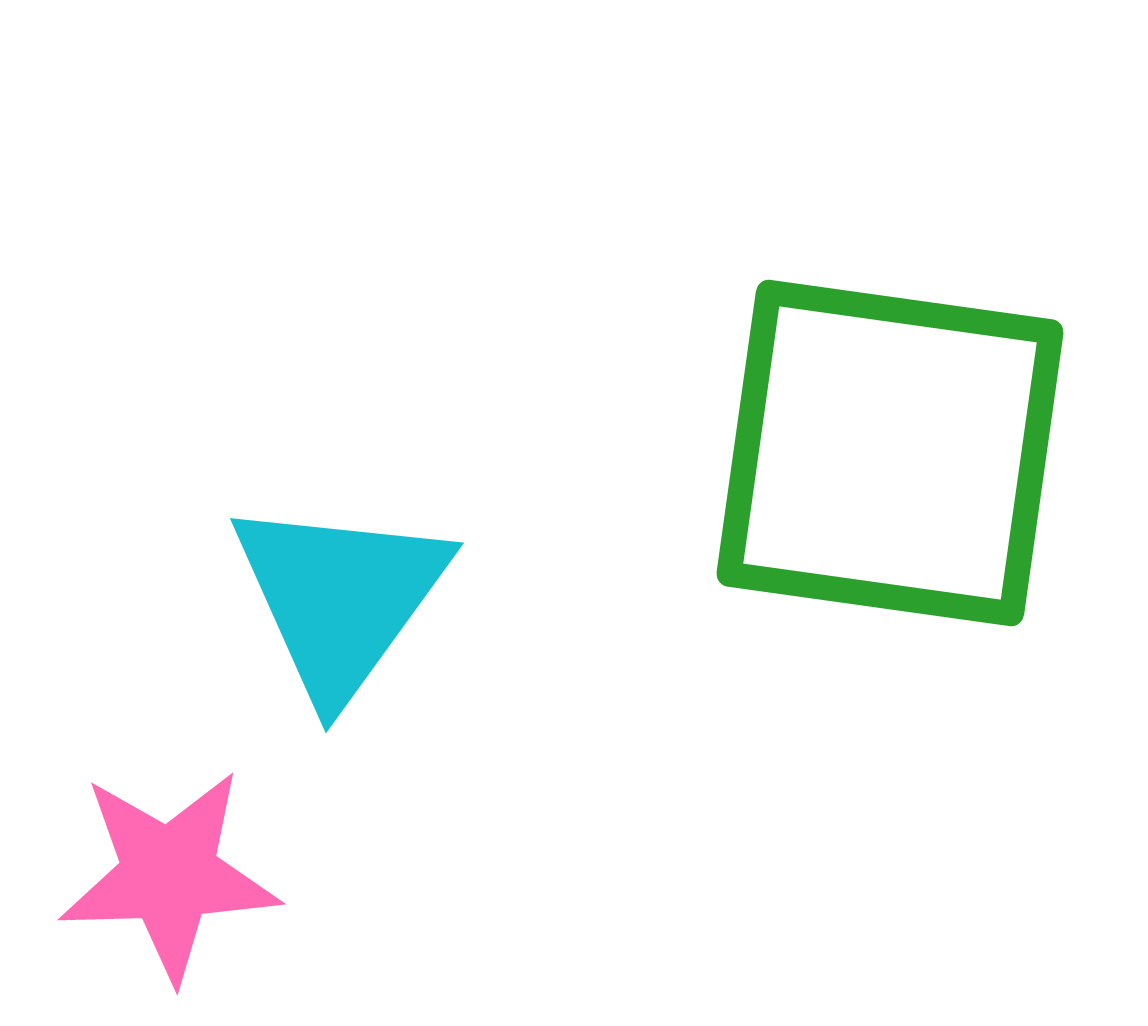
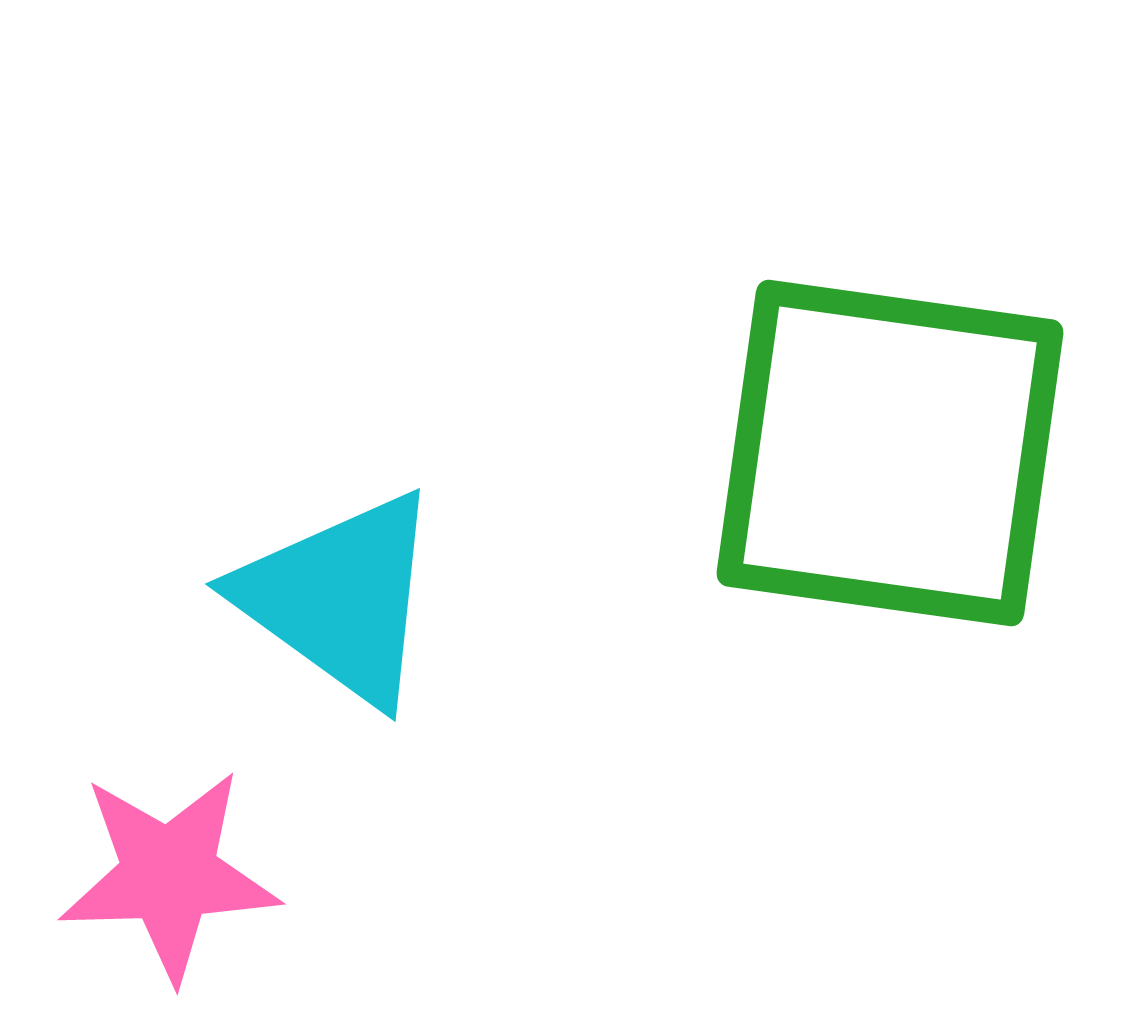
cyan triangle: rotated 30 degrees counterclockwise
